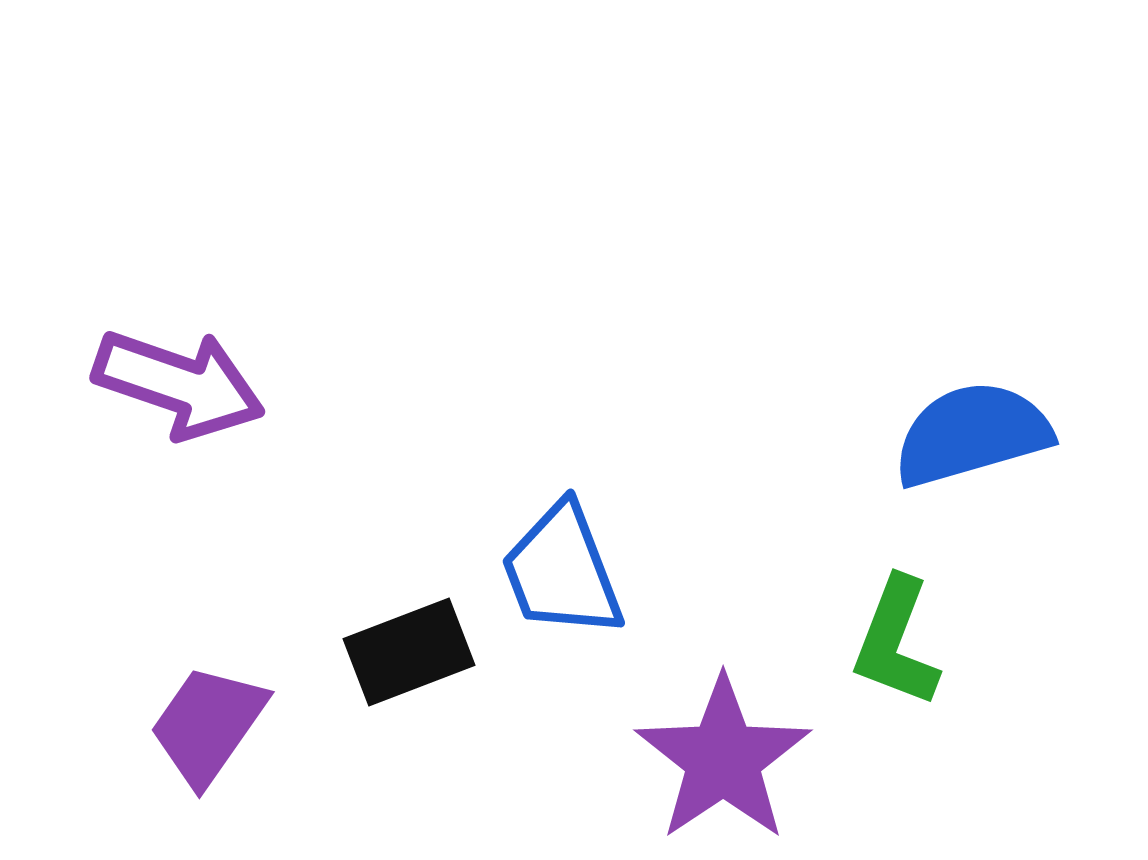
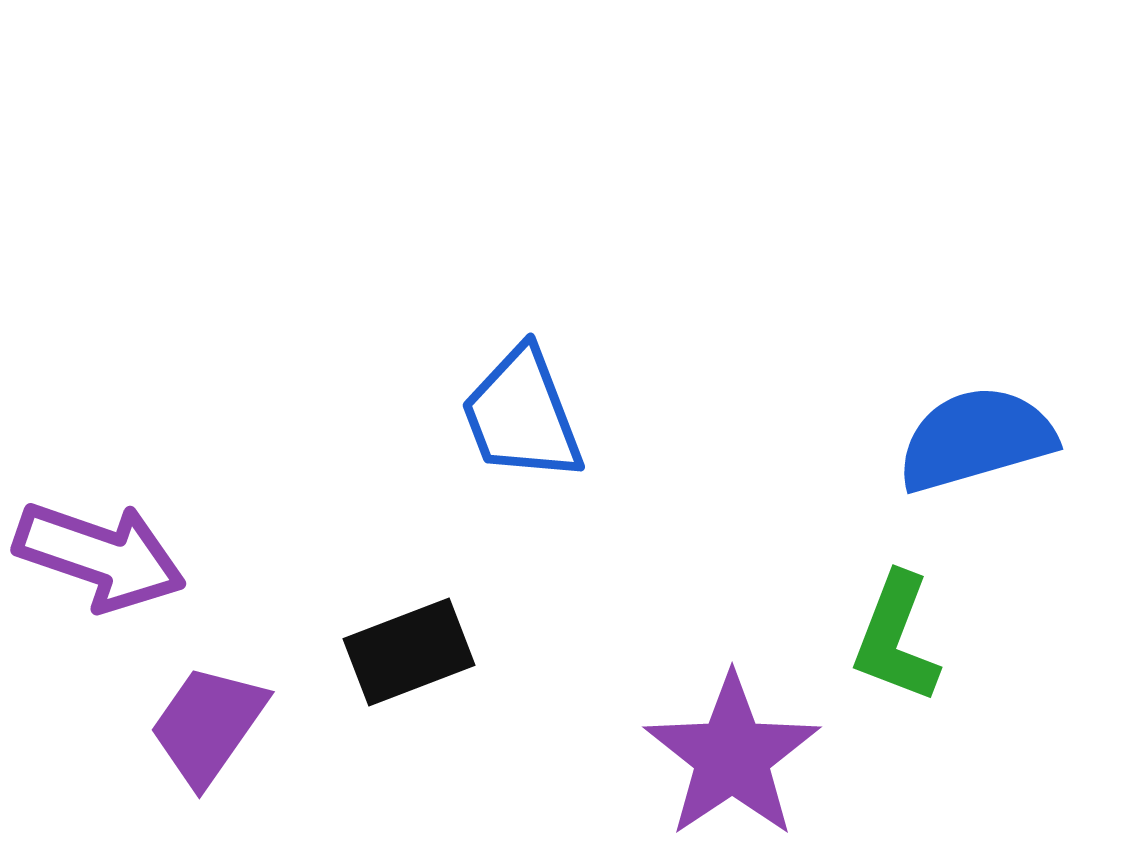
purple arrow: moved 79 px left, 172 px down
blue semicircle: moved 4 px right, 5 px down
blue trapezoid: moved 40 px left, 156 px up
green L-shape: moved 4 px up
purple star: moved 9 px right, 3 px up
